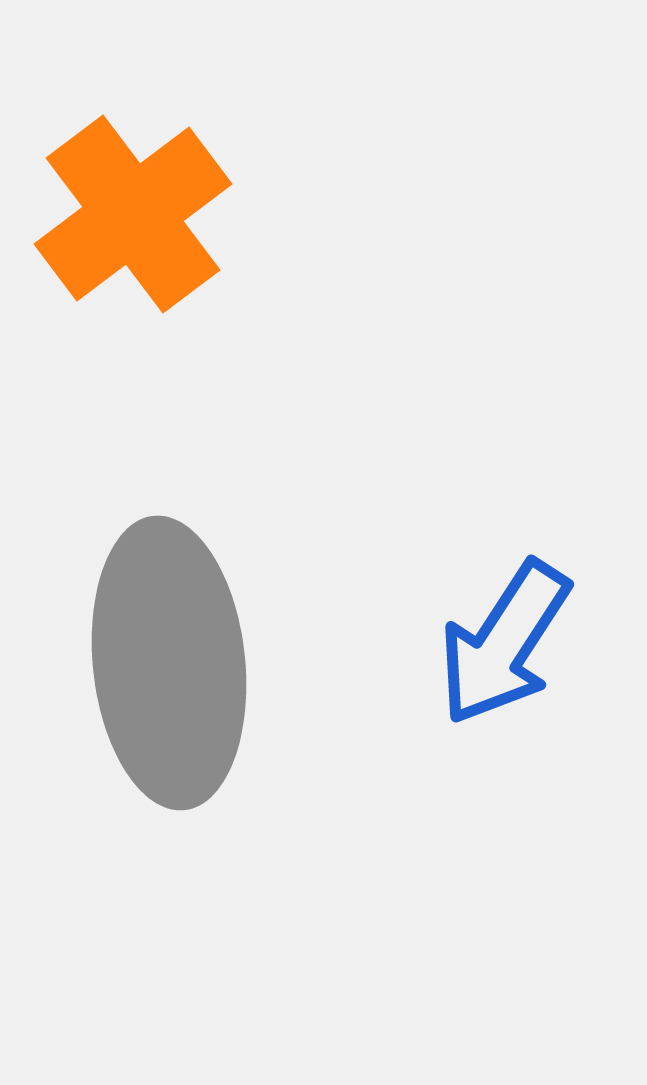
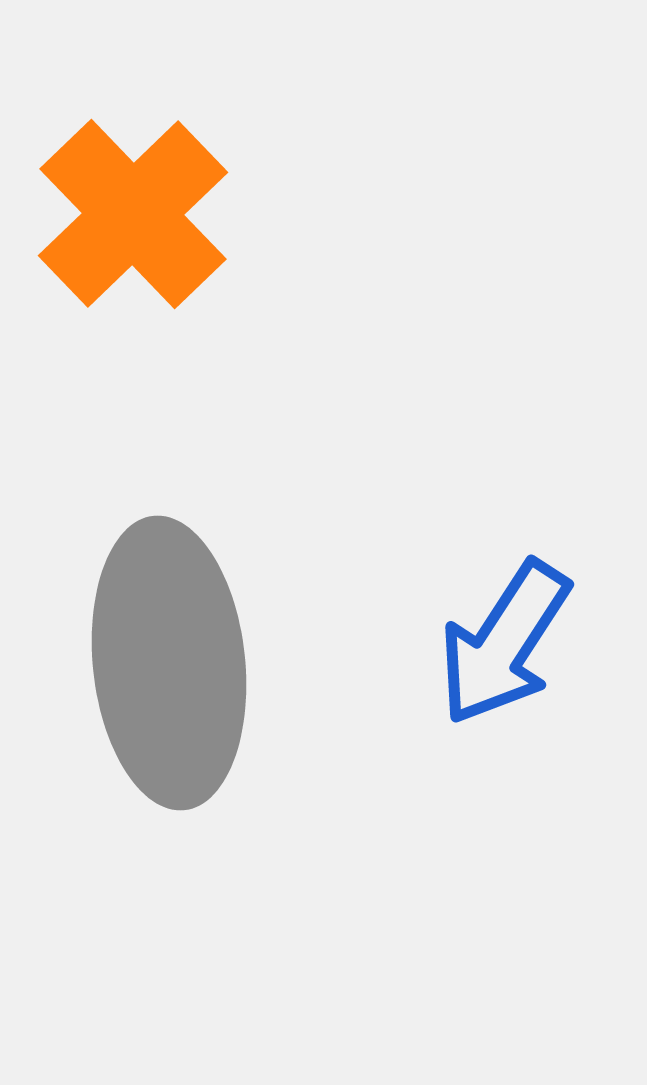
orange cross: rotated 7 degrees counterclockwise
